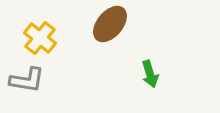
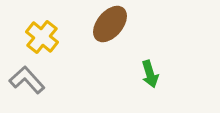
yellow cross: moved 2 px right, 1 px up
gray L-shape: rotated 141 degrees counterclockwise
